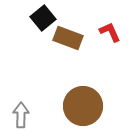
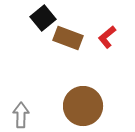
red L-shape: moved 3 px left, 5 px down; rotated 105 degrees counterclockwise
